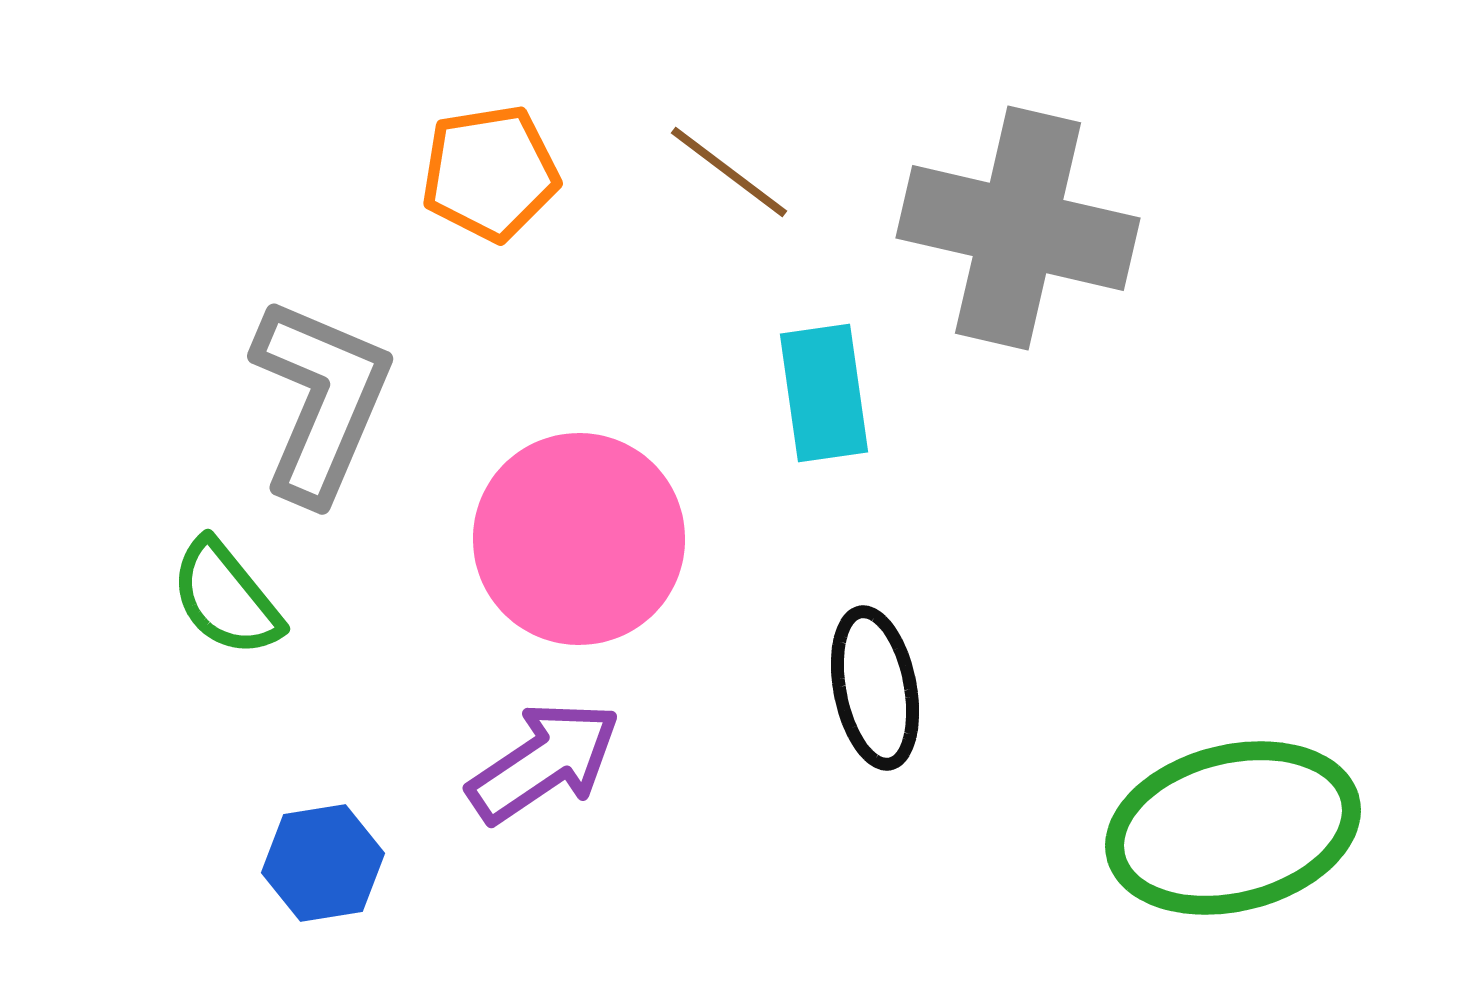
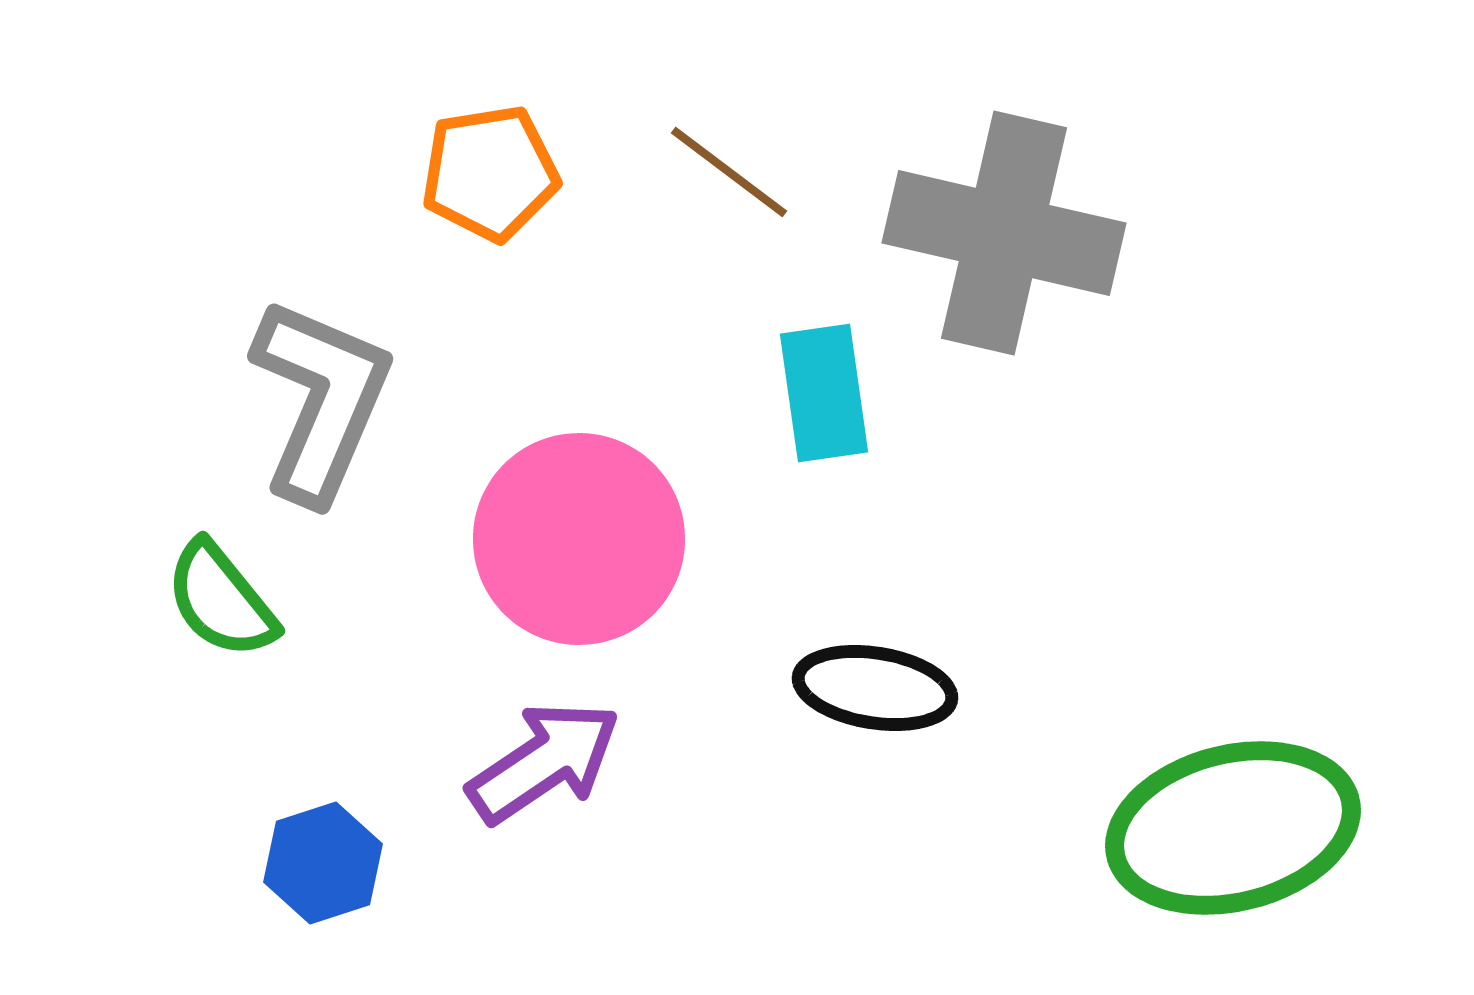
gray cross: moved 14 px left, 5 px down
green semicircle: moved 5 px left, 2 px down
black ellipse: rotated 70 degrees counterclockwise
blue hexagon: rotated 9 degrees counterclockwise
